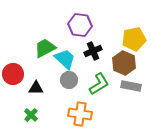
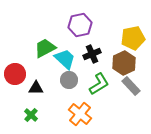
purple hexagon: rotated 20 degrees counterclockwise
yellow pentagon: moved 1 px left, 1 px up
black cross: moved 1 px left, 3 px down
brown hexagon: rotated 10 degrees clockwise
red circle: moved 2 px right
gray rectangle: rotated 36 degrees clockwise
orange cross: rotated 30 degrees clockwise
